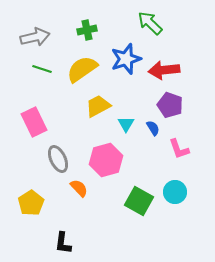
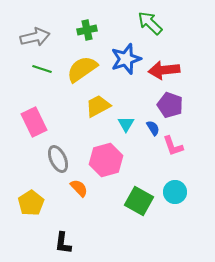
pink L-shape: moved 6 px left, 3 px up
